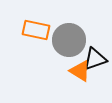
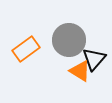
orange rectangle: moved 10 px left, 19 px down; rotated 48 degrees counterclockwise
black triangle: moved 1 px left; rotated 30 degrees counterclockwise
